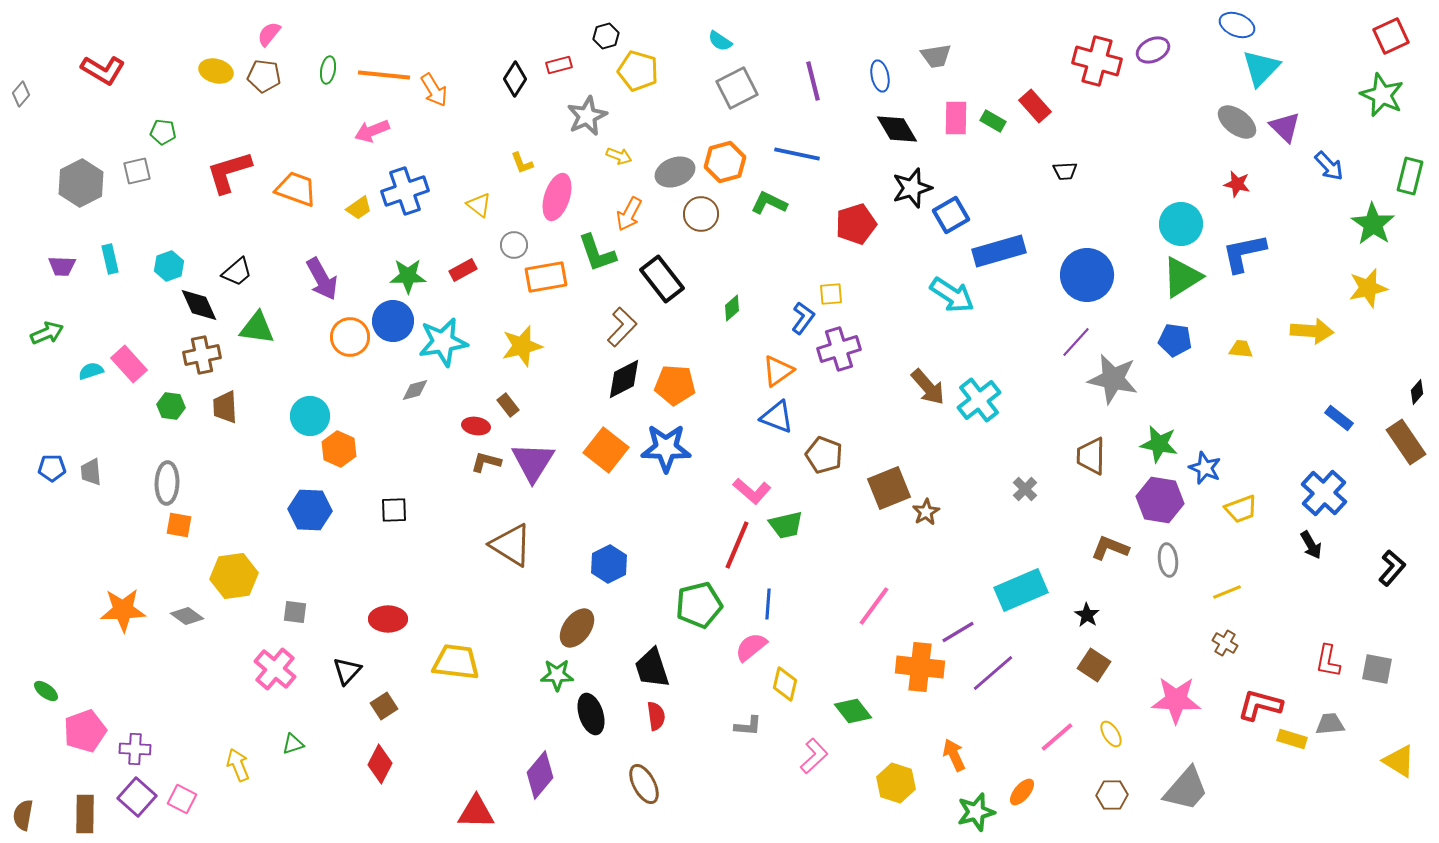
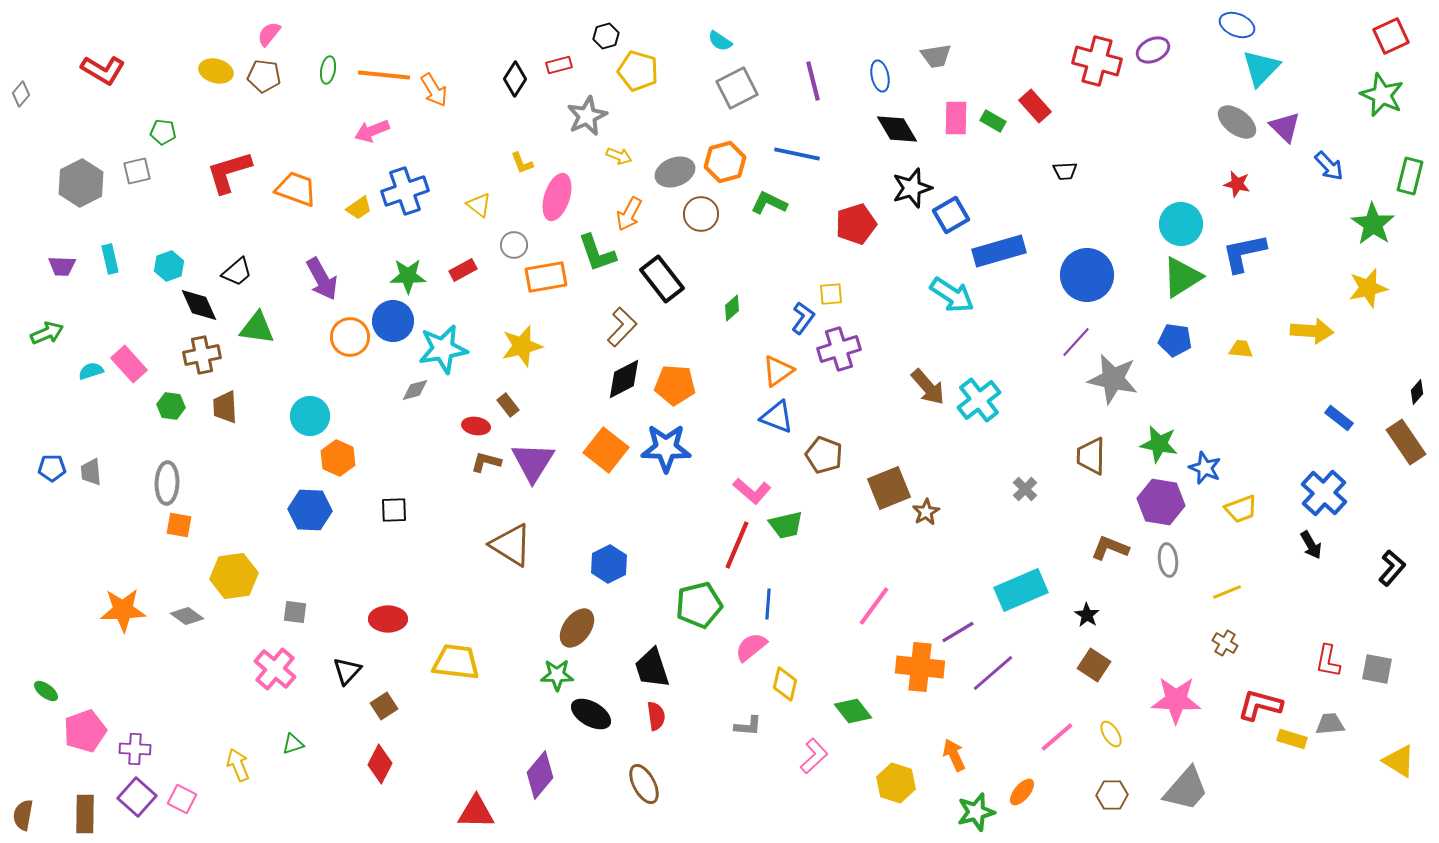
cyan star at (443, 342): moved 7 px down
orange hexagon at (339, 449): moved 1 px left, 9 px down
purple hexagon at (1160, 500): moved 1 px right, 2 px down
black ellipse at (591, 714): rotated 42 degrees counterclockwise
